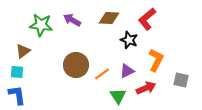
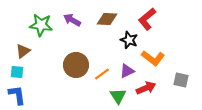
brown diamond: moved 2 px left, 1 px down
orange L-shape: moved 3 px left, 2 px up; rotated 100 degrees clockwise
